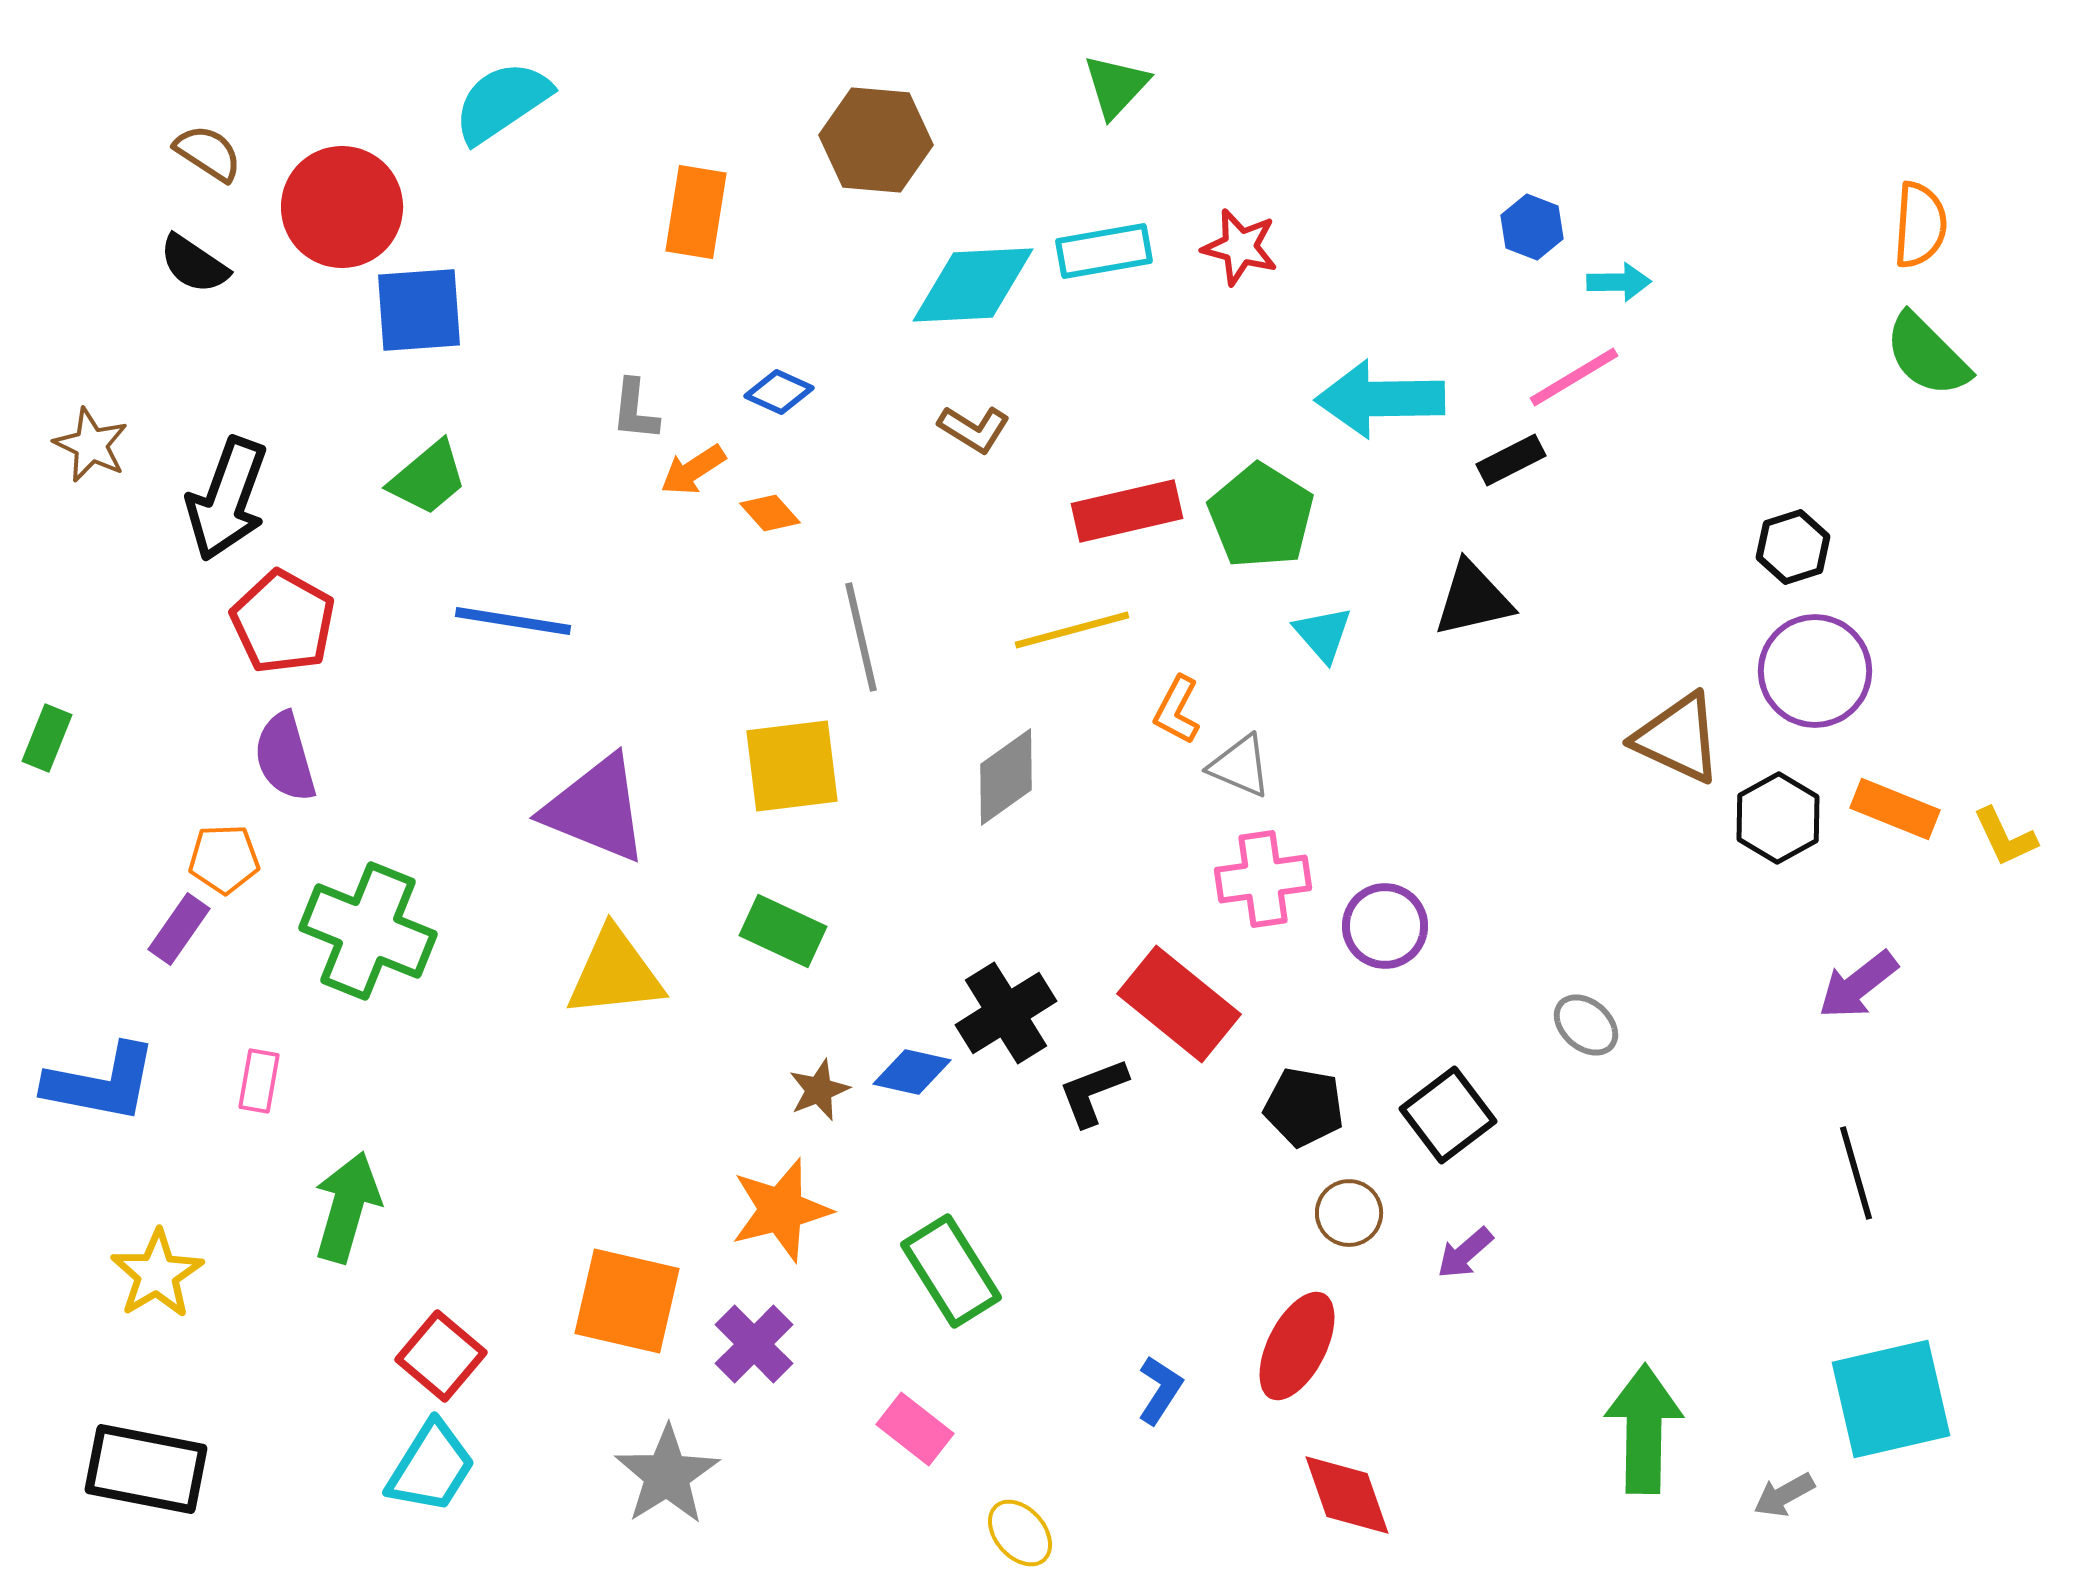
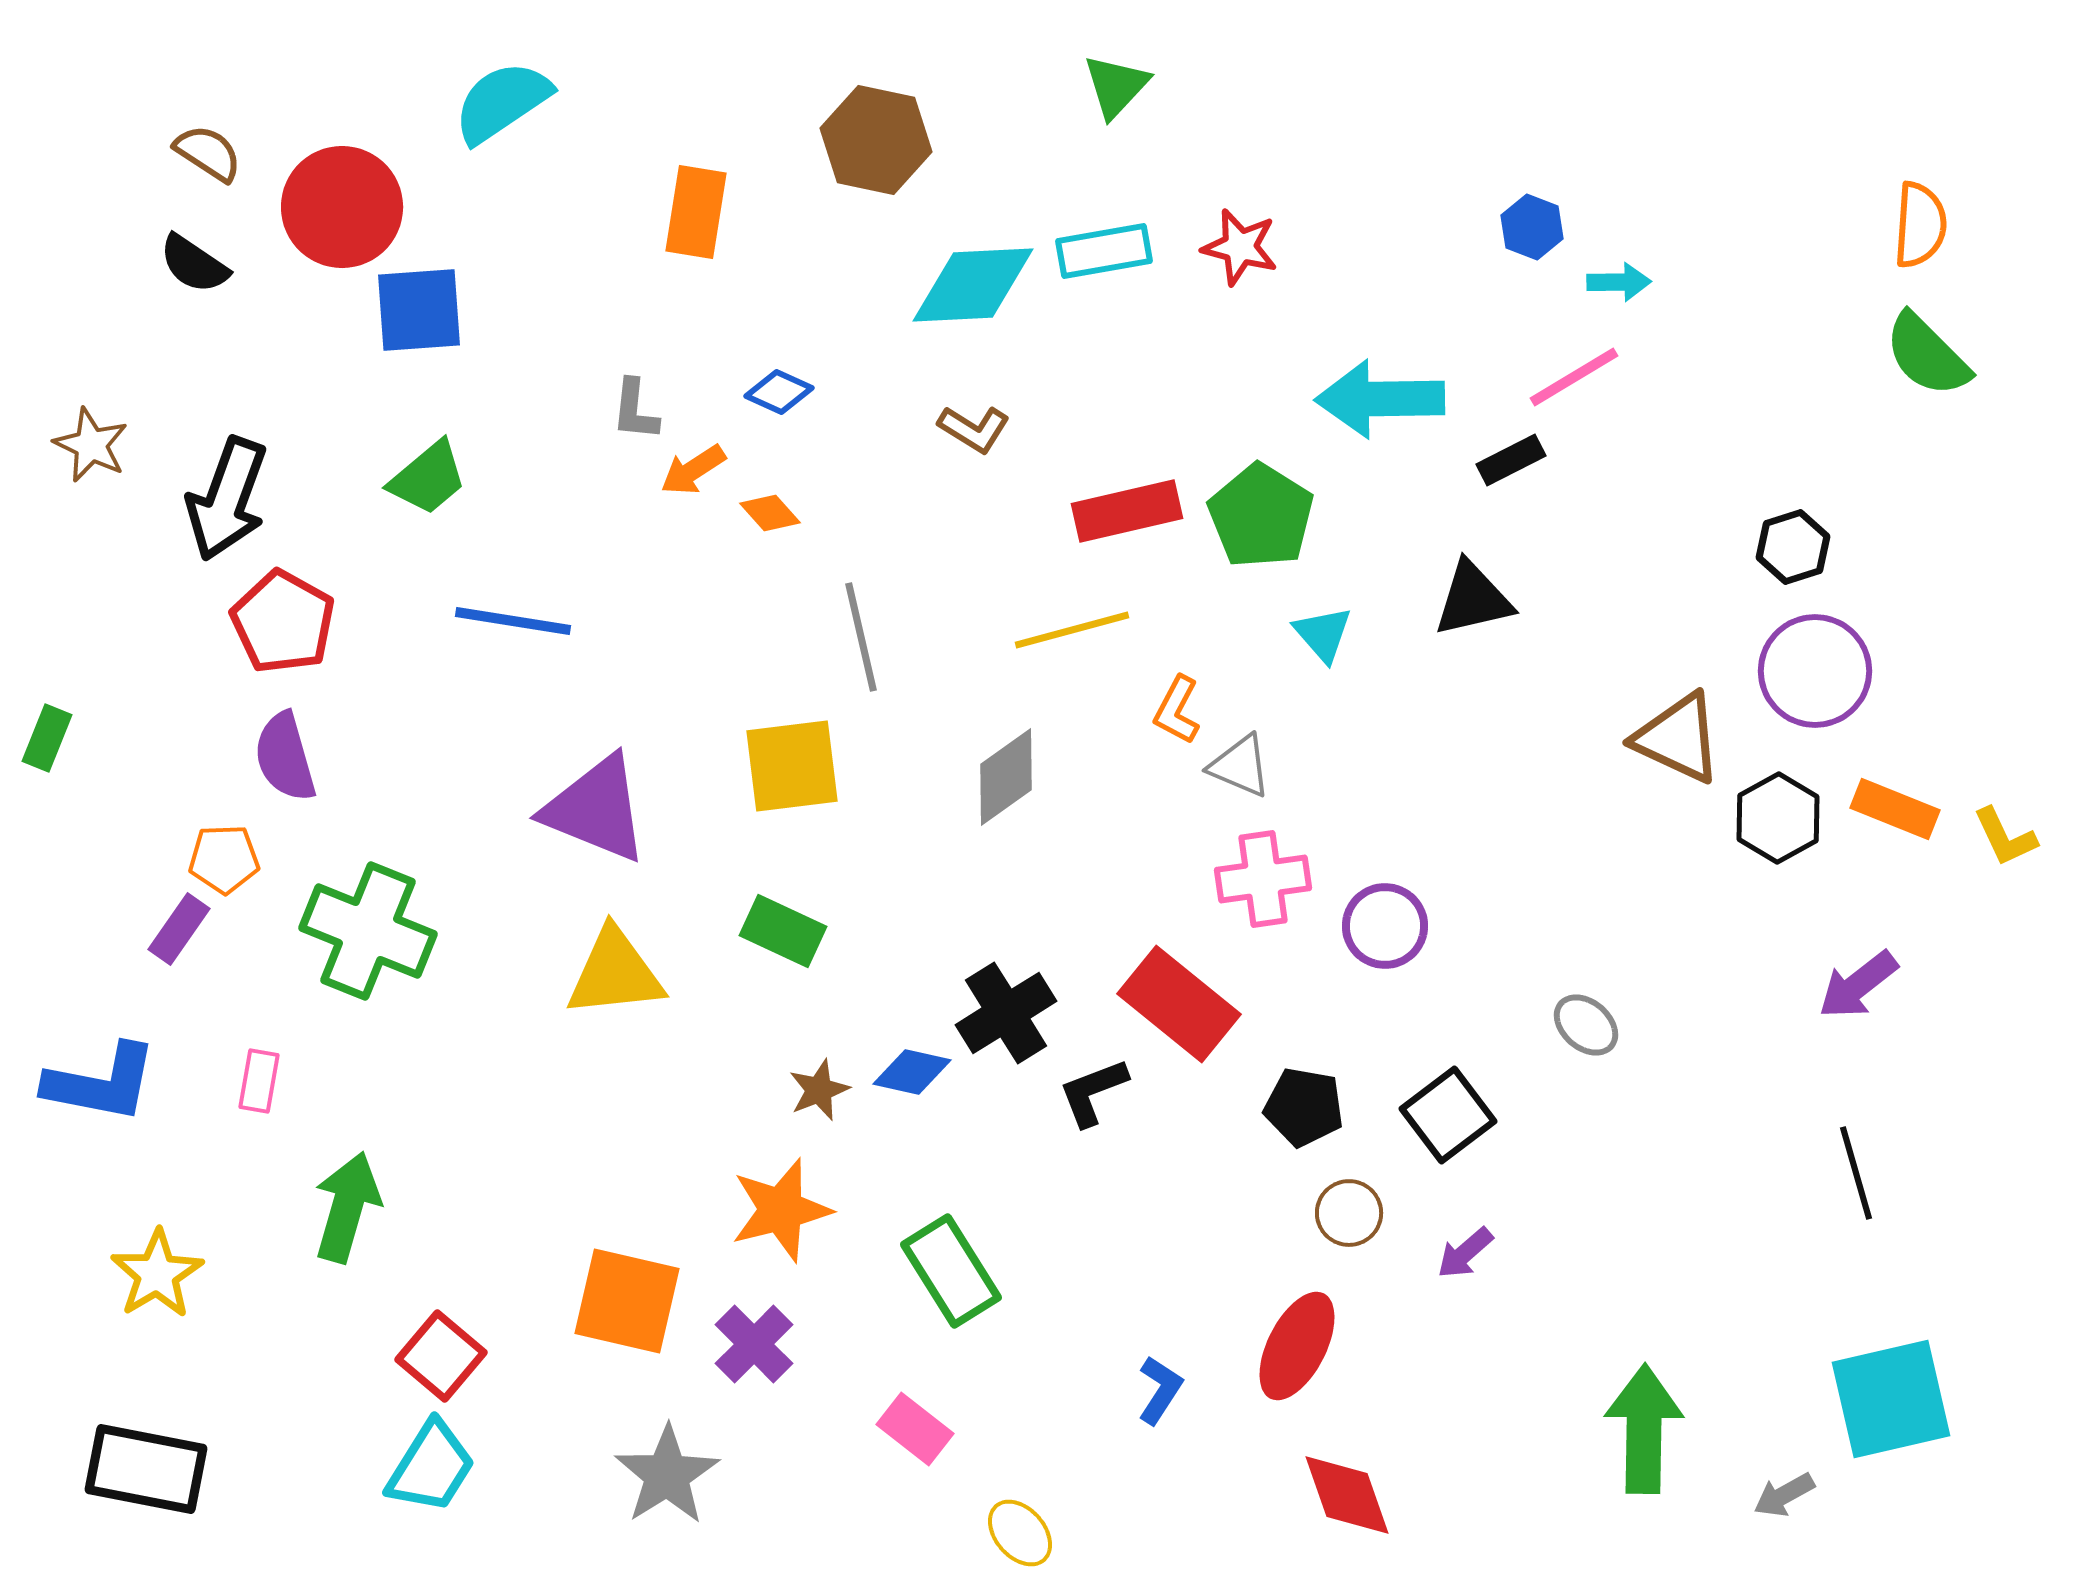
brown hexagon at (876, 140): rotated 7 degrees clockwise
